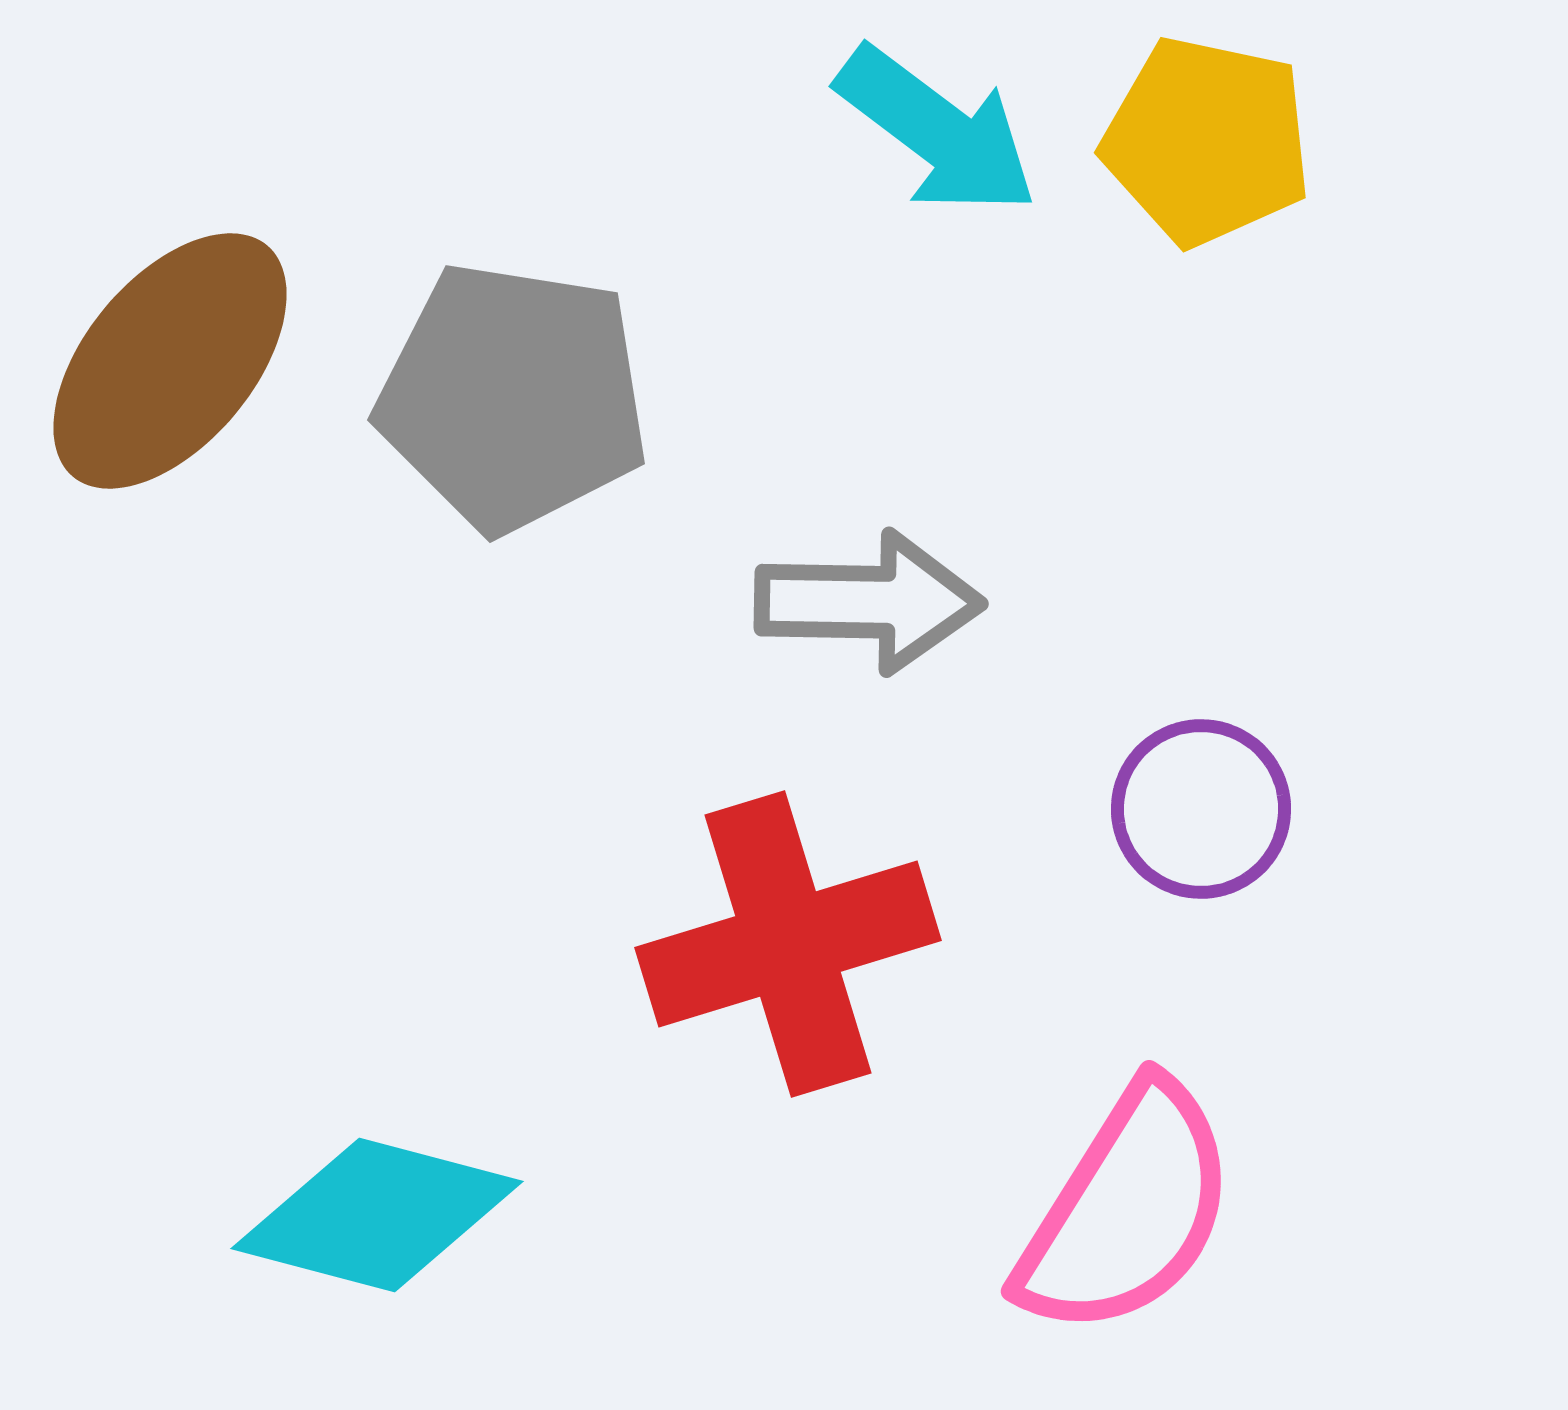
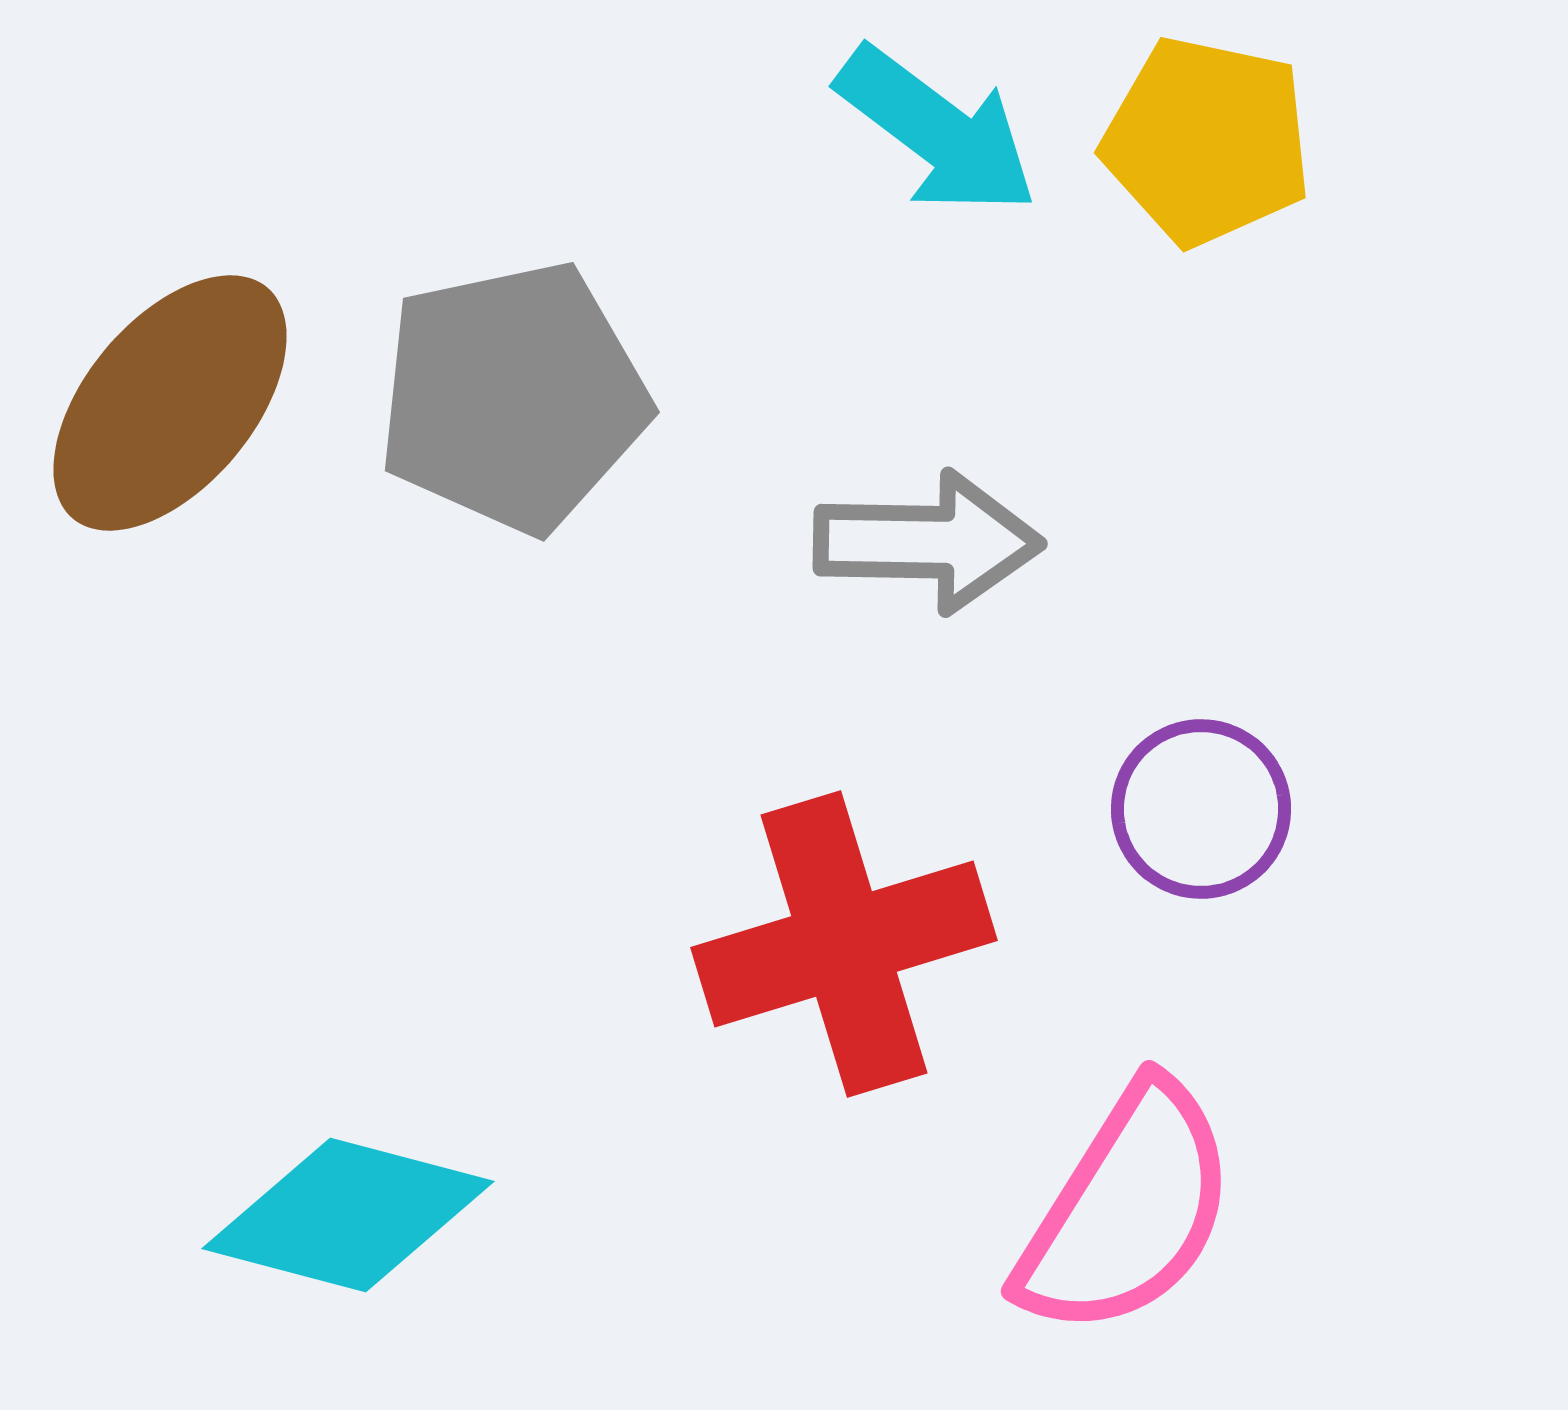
brown ellipse: moved 42 px down
gray pentagon: rotated 21 degrees counterclockwise
gray arrow: moved 59 px right, 60 px up
red cross: moved 56 px right
cyan diamond: moved 29 px left
